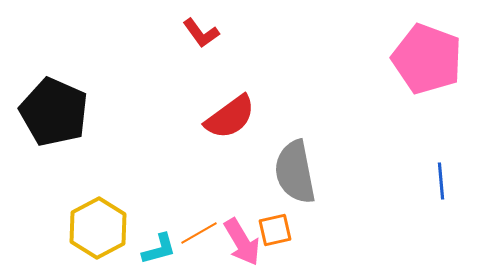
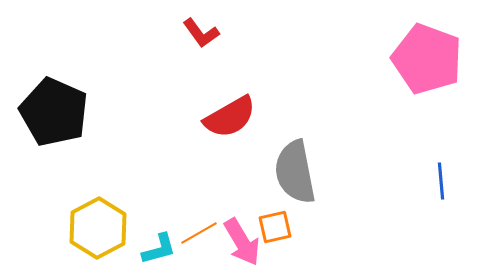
red semicircle: rotated 6 degrees clockwise
orange square: moved 3 px up
